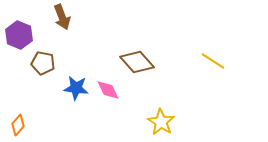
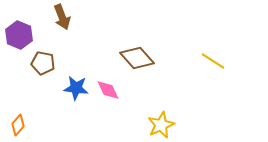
brown diamond: moved 4 px up
yellow star: moved 3 px down; rotated 16 degrees clockwise
